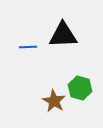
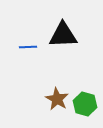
green hexagon: moved 5 px right, 16 px down
brown star: moved 3 px right, 2 px up
